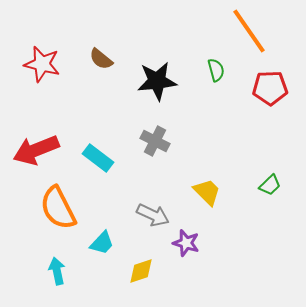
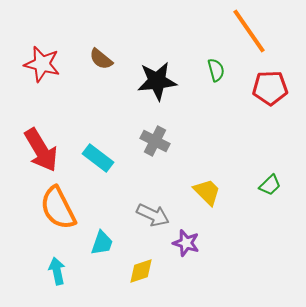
red arrow: moved 5 px right; rotated 99 degrees counterclockwise
cyan trapezoid: rotated 24 degrees counterclockwise
